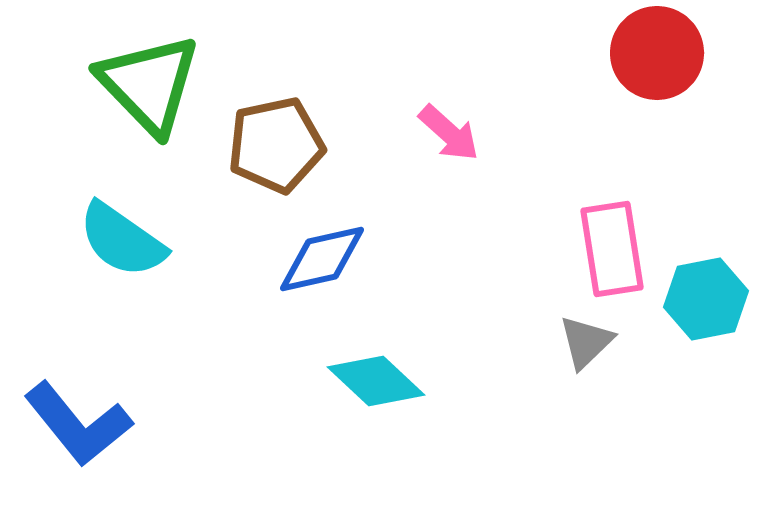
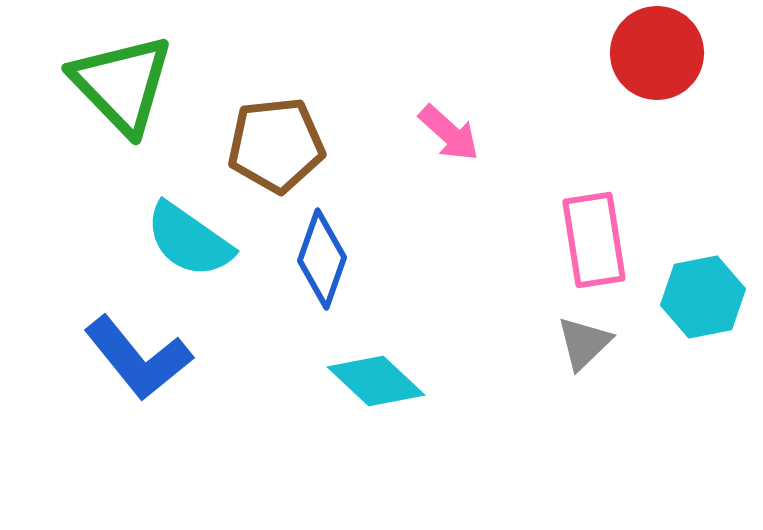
green triangle: moved 27 px left
brown pentagon: rotated 6 degrees clockwise
cyan semicircle: moved 67 px right
pink rectangle: moved 18 px left, 9 px up
blue diamond: rotated 58 degrees counterclockwise
cyan hexagon: moved 3 px left, 2 px up
gray triangle: moved 2 px left, 1 px down
blue L-shape: moved 60 px right, 66 px up
